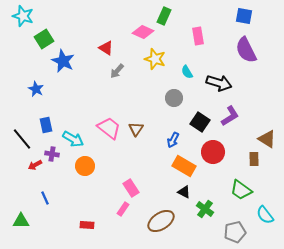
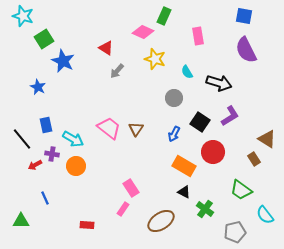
blue star at (36, 89): moved 2 px right, 2 px up
blue arrow at (173, 140): moved 1 px right, 6 px up
brown rectangle at (254, 159): rotated 32 degrees counterclockwise
orange circle at (85, 166): moved 9 px left
